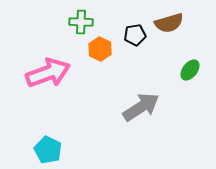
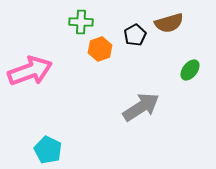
black pentagon: rotated 20 degrees counterclockwise
orange hexagon: rotated 15 degrees clockwise
pink arrow: moved 18 px left, 2 px up
